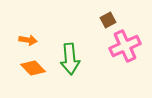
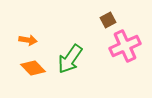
green arrow: rotated 40 degrees clockwise
